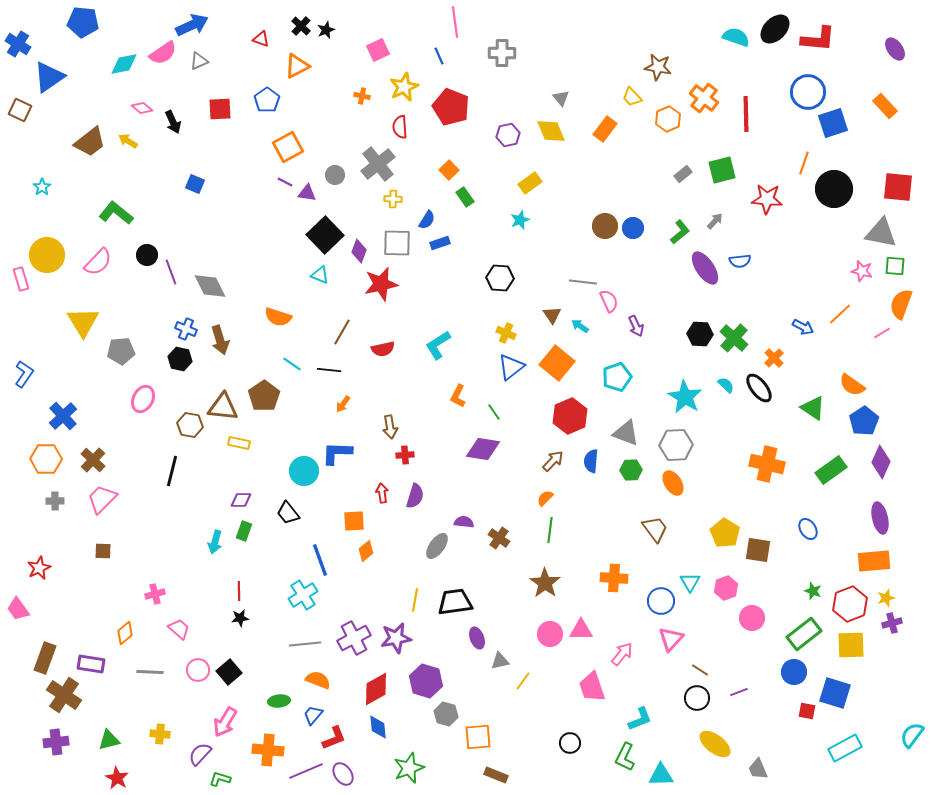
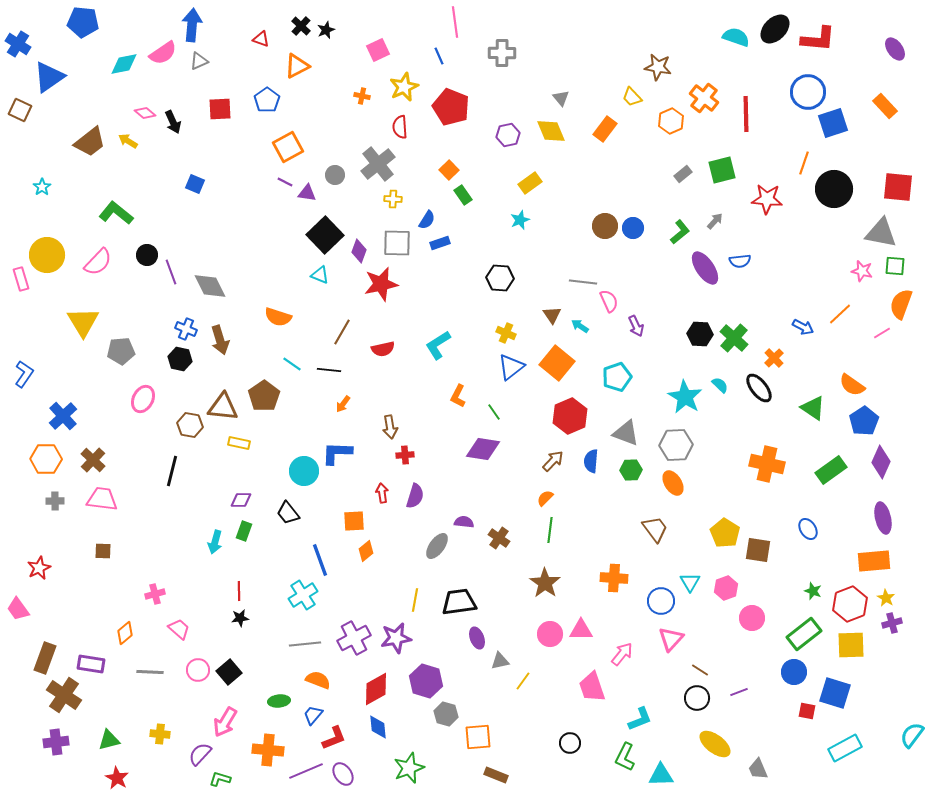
blue arrow at (192, 25): rotated 60 degrees counterclockwise
pink diamond at (142, 108): moved 3 px right, 5 px down
orange hexagon at (668, 119): moved 3 px right, 2 px down
green rectangle at (465, 197): moved 2 px left, 2 px up
cyan semicircle at (726, 385): moved 6 px left
pink trapezoid at (102, 499): rotated 52 degrees clockwise
purple ellipse at (880, 518): moved 3 px right
yellow star at (886, 598): rotated 24 degrees counterclockwise
black trapezoid at (455, 602): moved 4 px right
